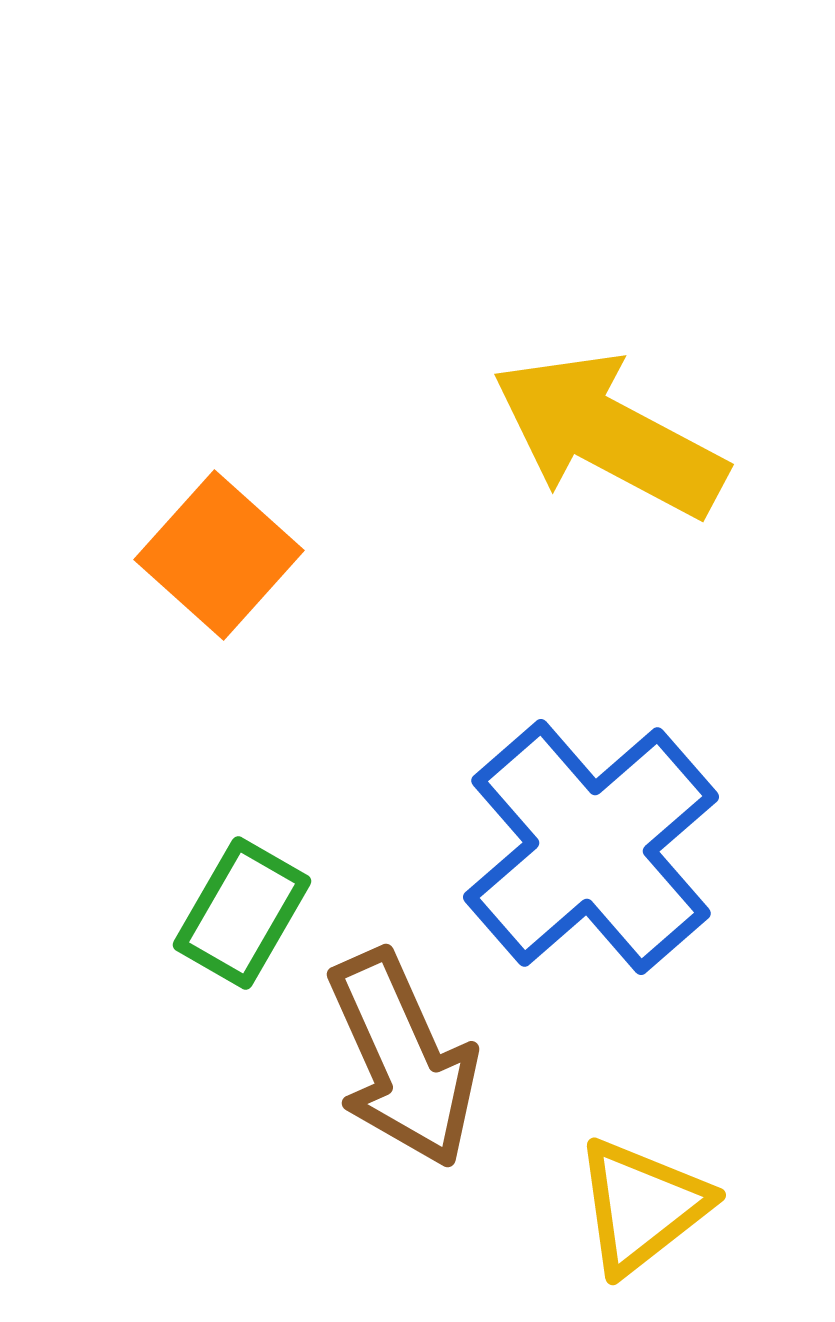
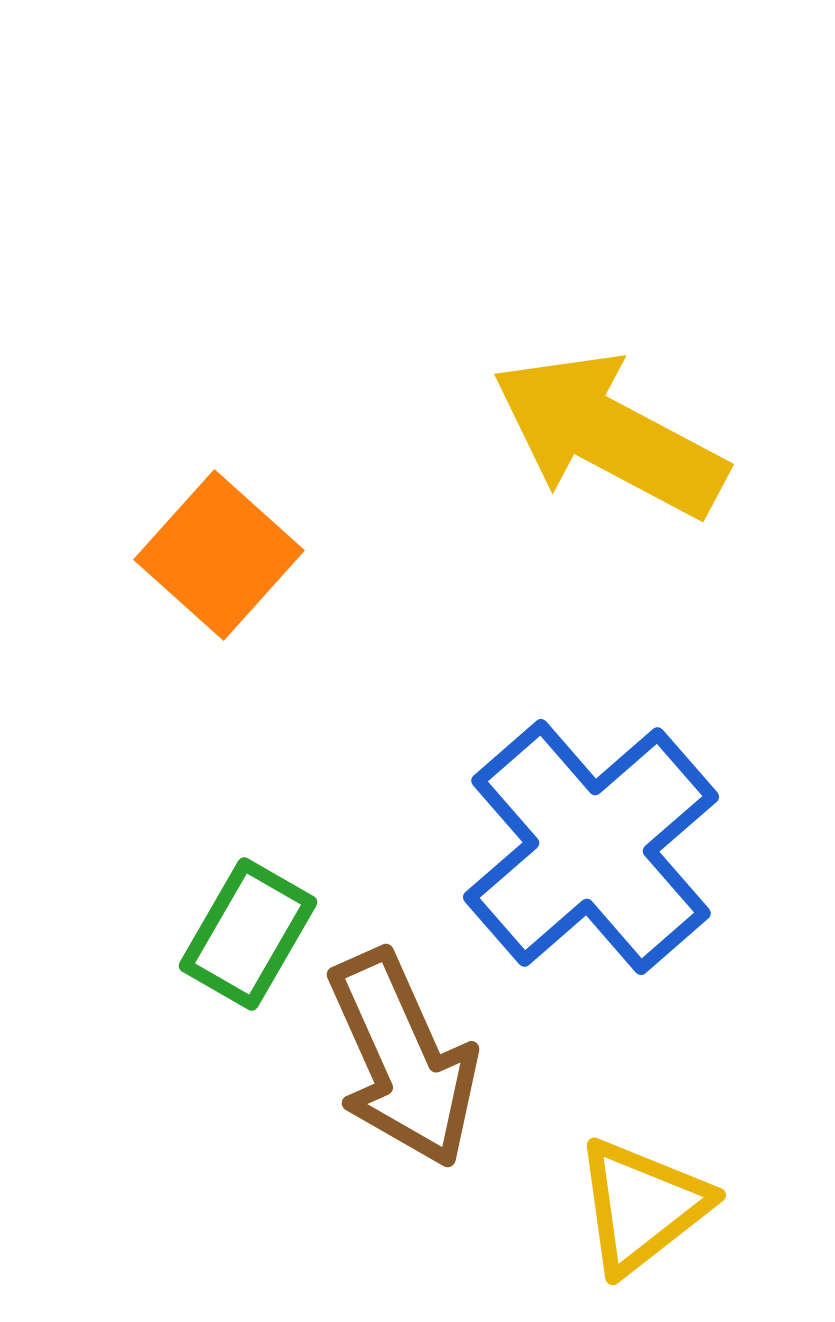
green rectangle: moved 6 px right, 21 px down
